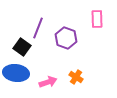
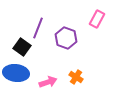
pink rectangle: rotated 30 degrees clockwise
